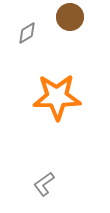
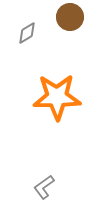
gray L-shape: moved 3 px down
